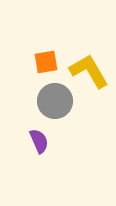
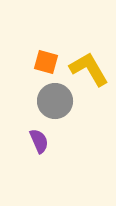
orange square: rotated 25 degrees clockwise
yellow L-shape: moved 2 px up
